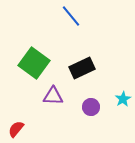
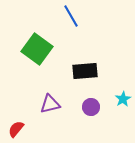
blue line: rotated 10 degrees clockwise
green square: moved 3 px right, 14 px up
black rectangle: moved 3 px right, 3 px down; rotated 20 degrees clockwise
purple triangle: moved 3 px left, 8 px down; rotated 15 degrees counterclockwise
